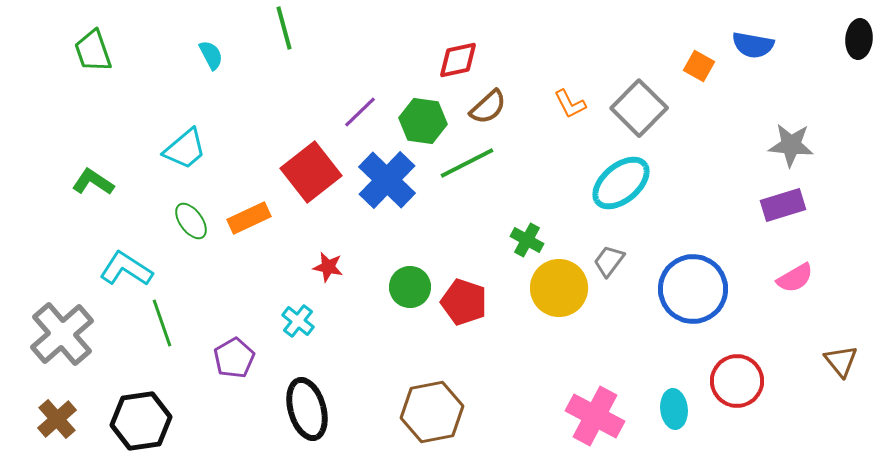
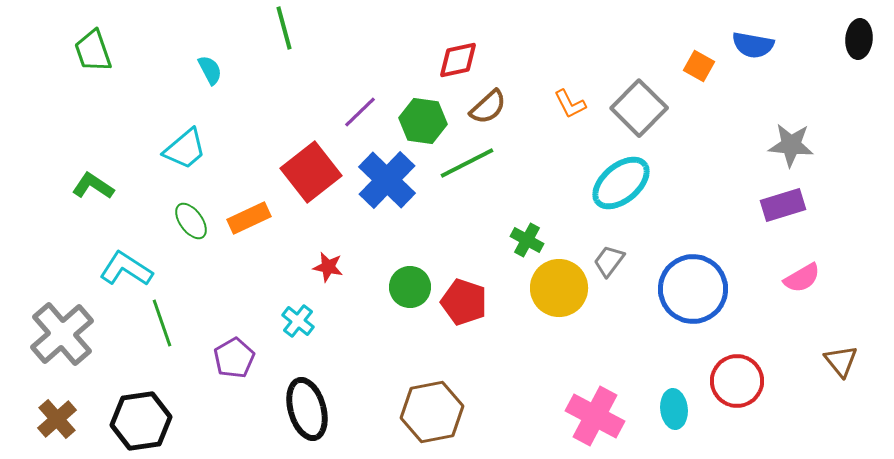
cyan semicircle at (211, 55): moved 1 px left, 15 px down
green L-shape at (93, 182): moved 4 px down
pink semicircle at (795, 278): moved 7 px right
